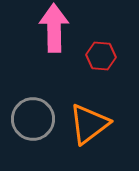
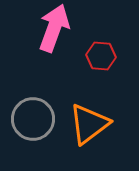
pink arrow: rotated 21 degrees clockwise
